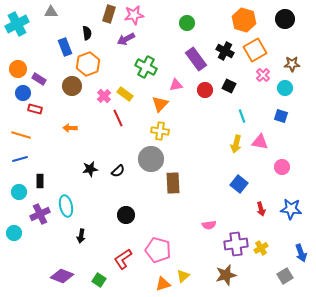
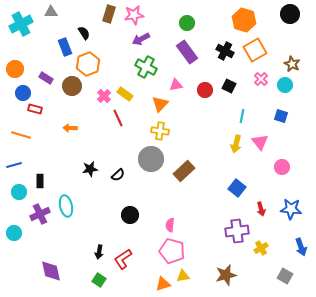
black circle at (285, 19): moved 5 px right, 5 px up
cyan cross at (17, 24): moved 4 px right
black semicircle at (87, 33): moved 3 px left; rotated 24 degrees counterclockwise
purple arrow at (126, 39): moved 15 px right
purple rectangle at (196, 59): moved 9 px left, 7 px up
brown star at (292, 64): rotated 28 degrees clockwise
orange circle at (18, 69): moved 3 px left
pink cross at (263, 75): moved 2 px left, 4 px down
purple rectangle at (39, 79): moved 7 px right, 1 px up
cyan circle at (285, 88): moved 3 px up
cyan line at (242, 116): rotated 32 degrees clockwise
pink triangle at (260, 142): rotated 42 degrees clockwise
blue line at (20, 159): moved 6 px left, 6 px down
black semicircle at (118, 171): moved 4 px down
brown rectangle at (173, 183): moved 11 px right, 12 px up; rotated 50 degrees clockwise
blue square at (239, 184): moved 2 px left, 4 px down
black circle at (126, 215): moved 4 px right
pink semicircle at (209, 225): moved 39 px left; rotated 104 degrees clockwise
black arrow at (81, 236): moved 18 px right, 16 px down
purple cross at (236, 244): moved 1 px right, 13 px up
pink pentagon at (158, 250): moved 14 px right, 1 px down
blue arrow at (301, 253): moved 6 px up
purple diamond at (62, 276): moved 11 px left, 5 px up; rotated 55 degrees clockwise
yellow triangle at (183, 276): rotated 32 degrees clockwise
gray square at (285, 276): rotated 28 degrees counterclockwise
